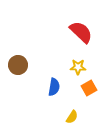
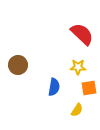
red semicircle: moved 1 px right, 2 px down
orange square: rotated 21 degrees clockwise
yellow semicircle: moved 5 px right, 7 px up
